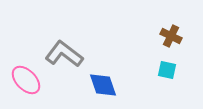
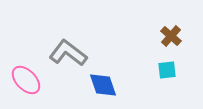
brown cross: rotated 15 degrees clockwise
gray L-shape: moved 4 px right, 1 px up
cyan square: rotated 18 degrees counterclockwise
